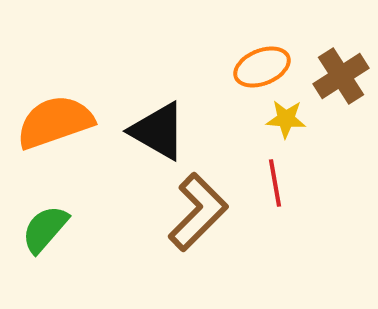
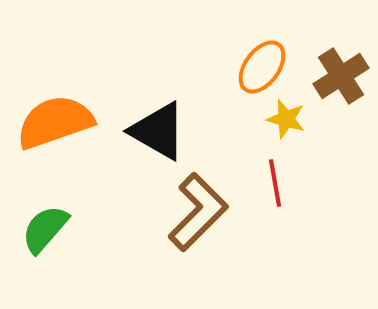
orange ellipse: rotated 32 degrees counterclockwise
yellow star: rotated 12 degrees clockwise
